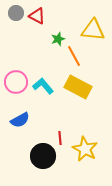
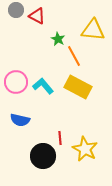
gray circle: moved 3 px up
green star: rotated 24 degrees counterclockwise
blue semicircle: rotated 42 degrees clockwise
